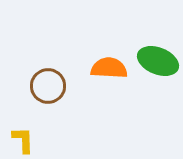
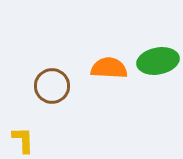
green ellipse: rotated 33 degrees counterclockwise
brown circle: moved 4 px right
